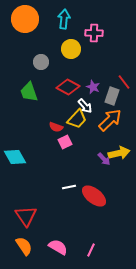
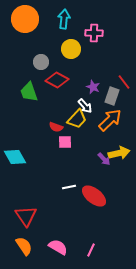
red diamond: moved 11 px left, 7 px up
pink square: rotated 24 degrees clockwise
